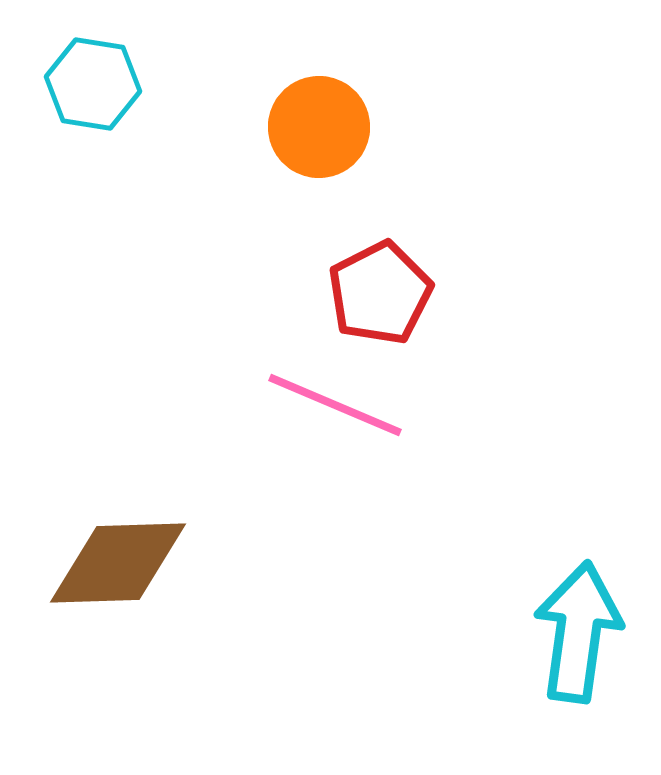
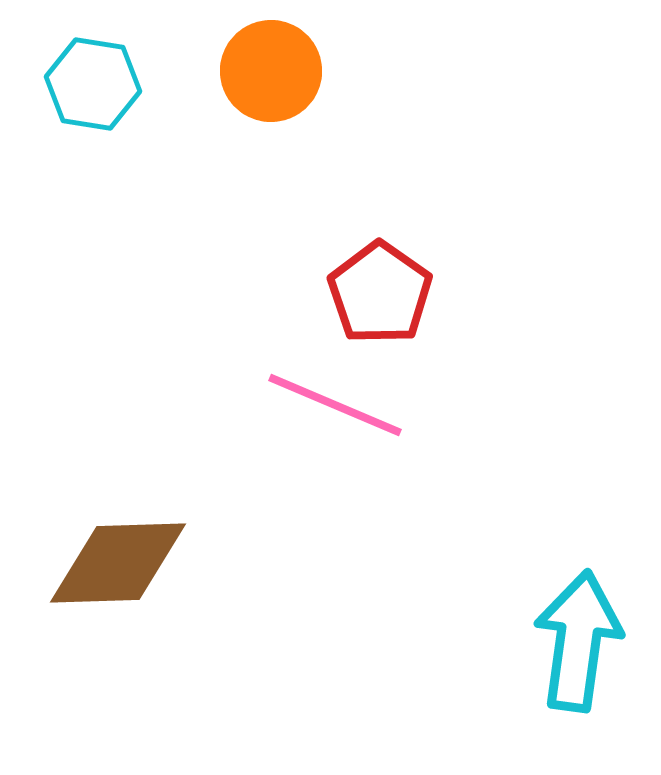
orange circle: moved 48 px left, 56 px up
red pentagon: rotated 10 degrees counterclockwise
cyan arrow: moved 9 px down
